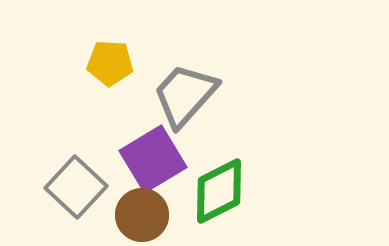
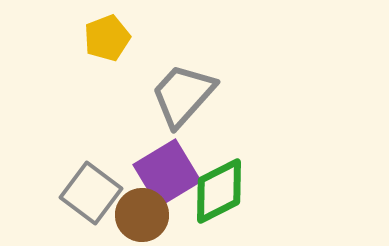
yellow pentagon: moved 3 px left, 25 px up; rotated 24 degrees counterclockwise
gray trapezoid: moved 2 px left
purple square: moved 14 px right, 14 px down
gray square: moved 15 px right, 6 px down; rotated 6 degrees counterclockwise
